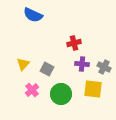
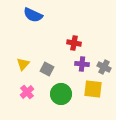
red cross: rotated 24 degrees clockwise
pink cross: moved 5 px left, 2 px down
